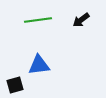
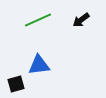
green line: rotated 16 degrees counterclockwise
black square: moved 1 px right, 1 px up
